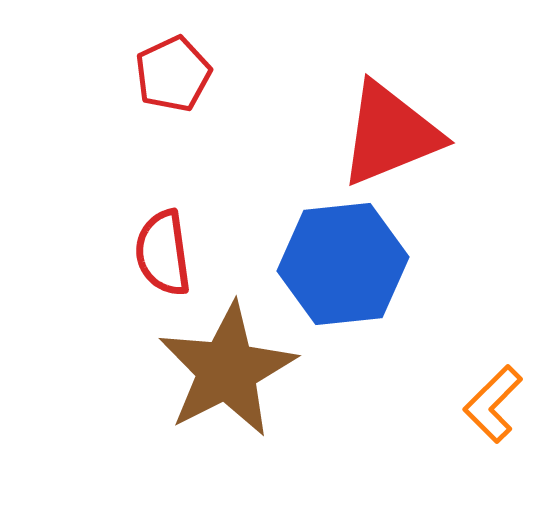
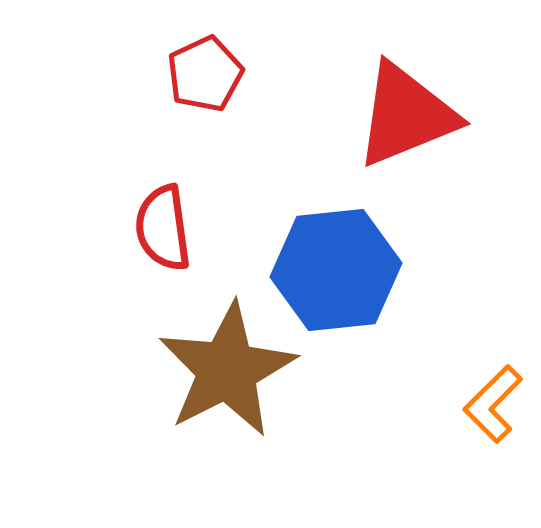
red pentagon: moved 32 px right
red triangle: moved 16 px right, 19 px up
red semicircle: moved 25 px up
blue hexagon: moved 7 px left, 6 px down
